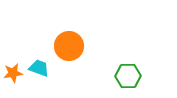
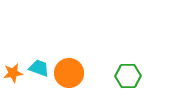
orange circle: moved 27 px down
